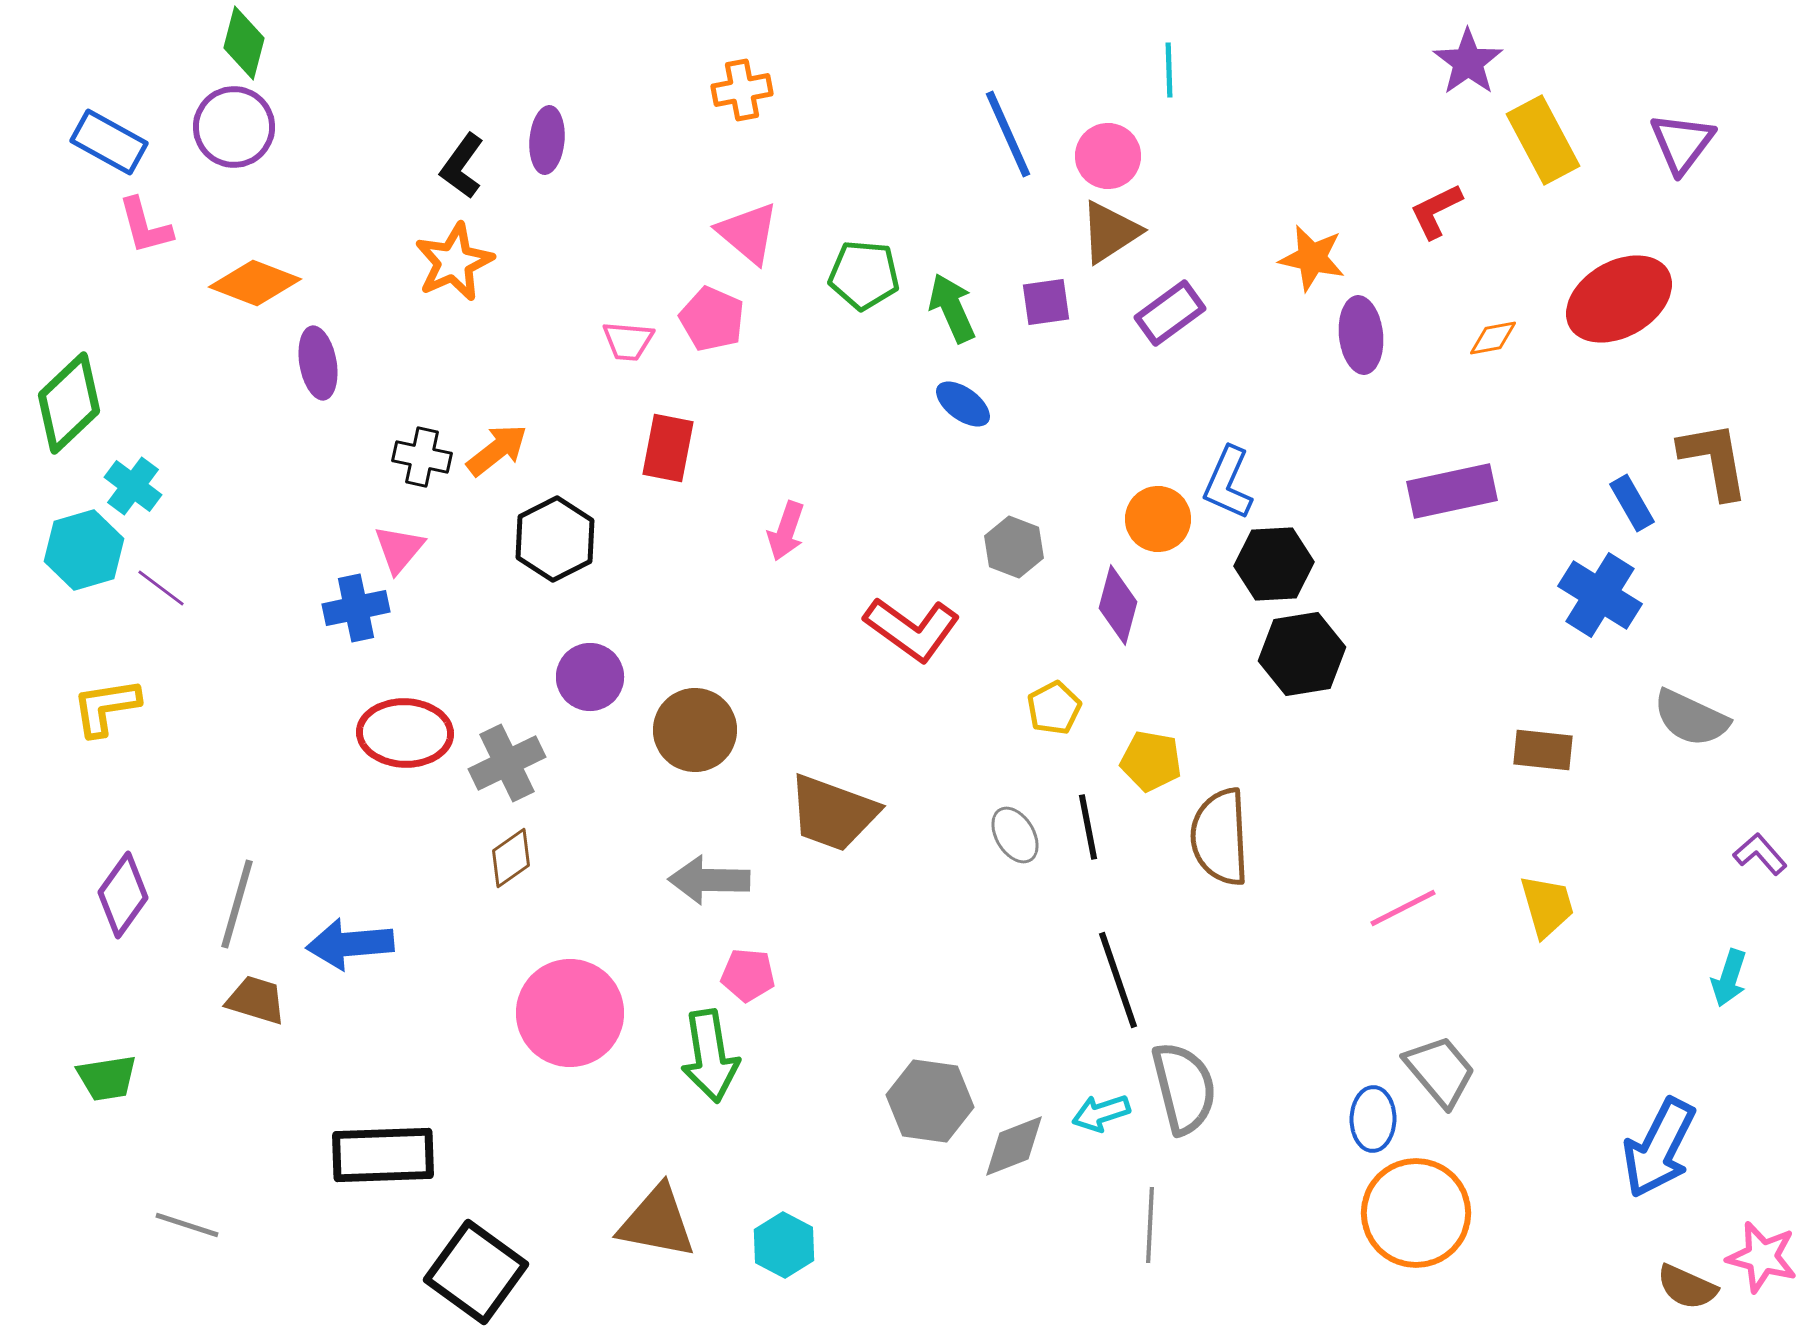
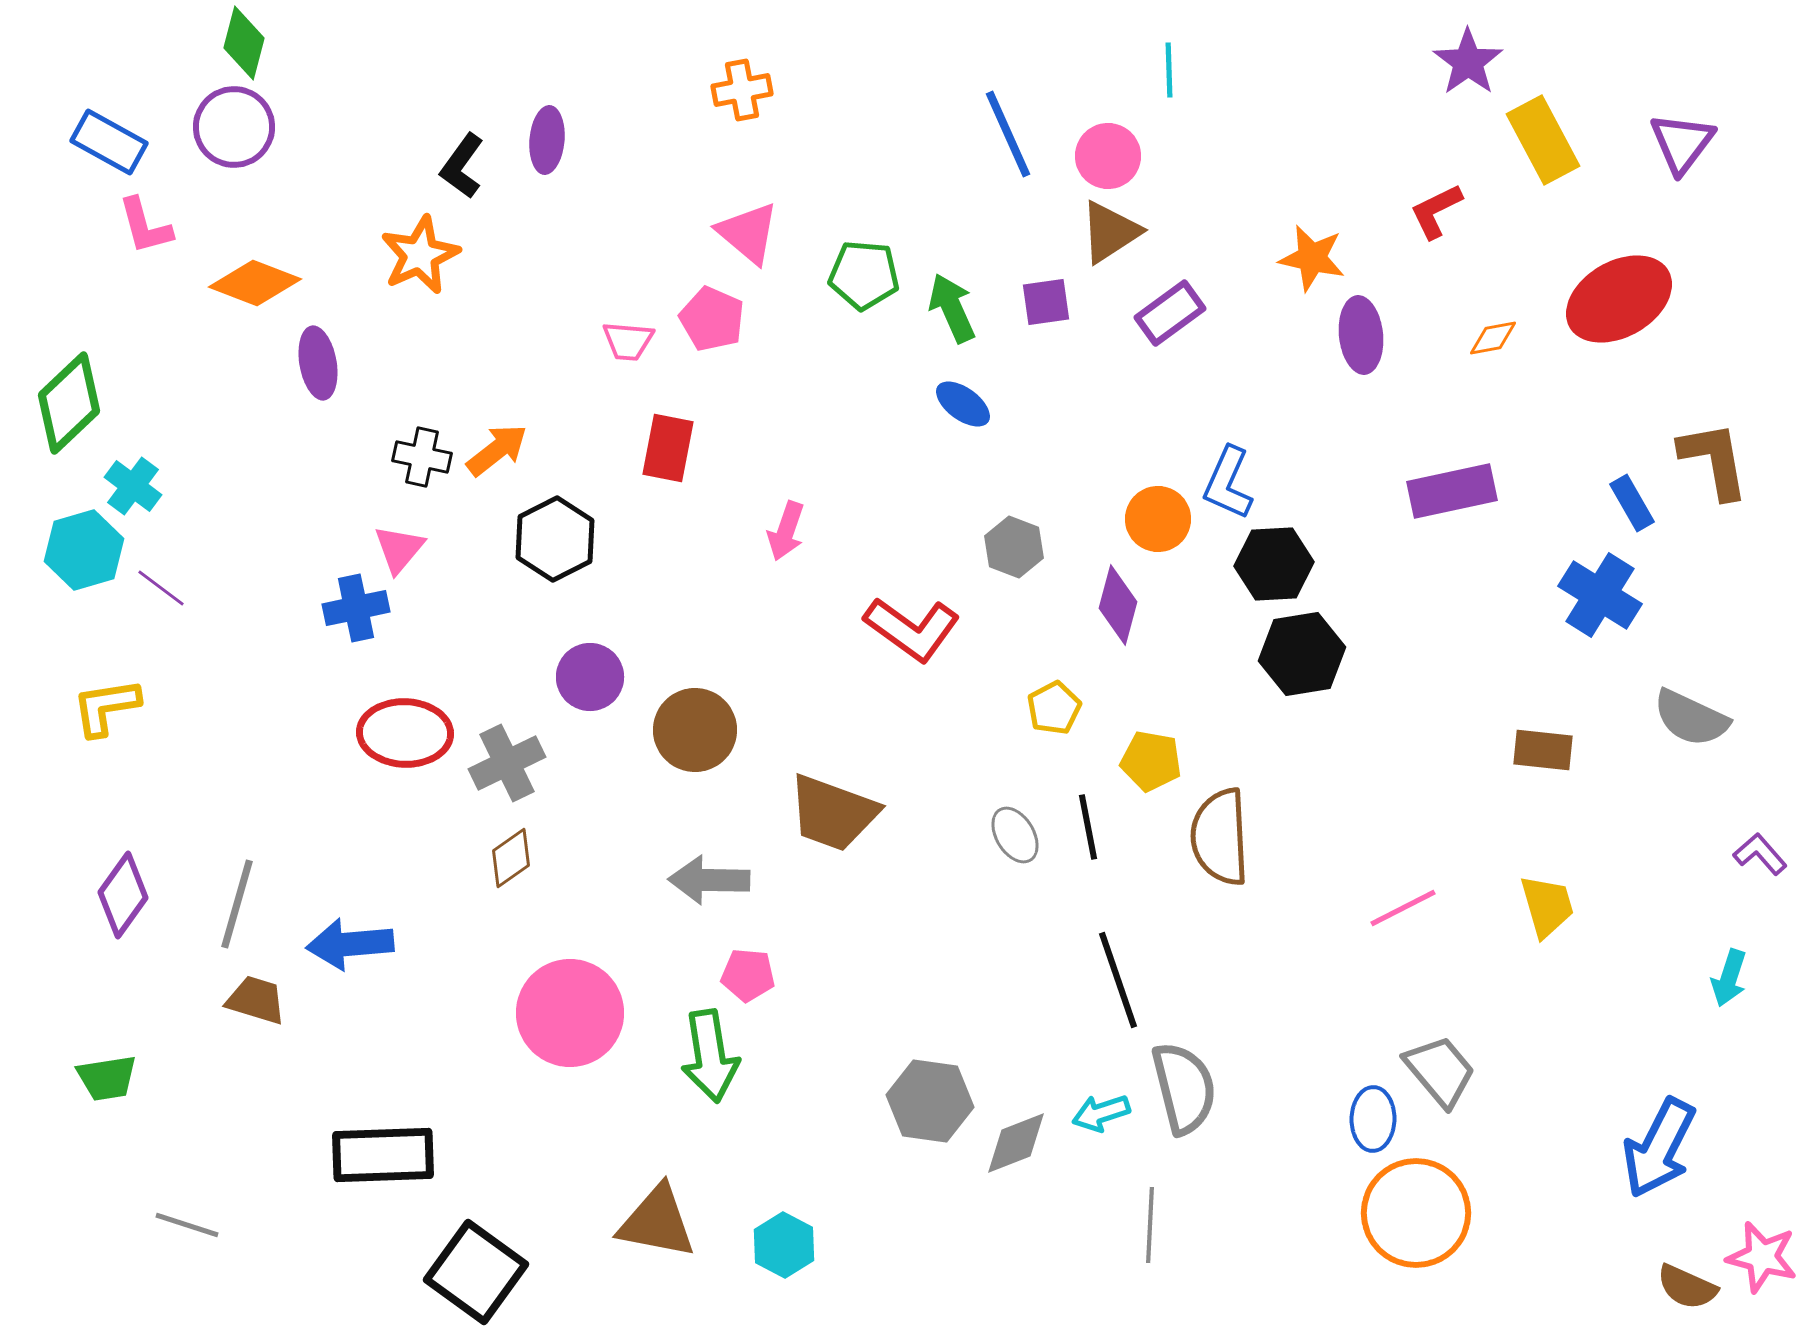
orange star at (454, 262): moved 34 px left, 7 px up
gray diamond at (1014, 1146): moved 2 px right, 3 px up
